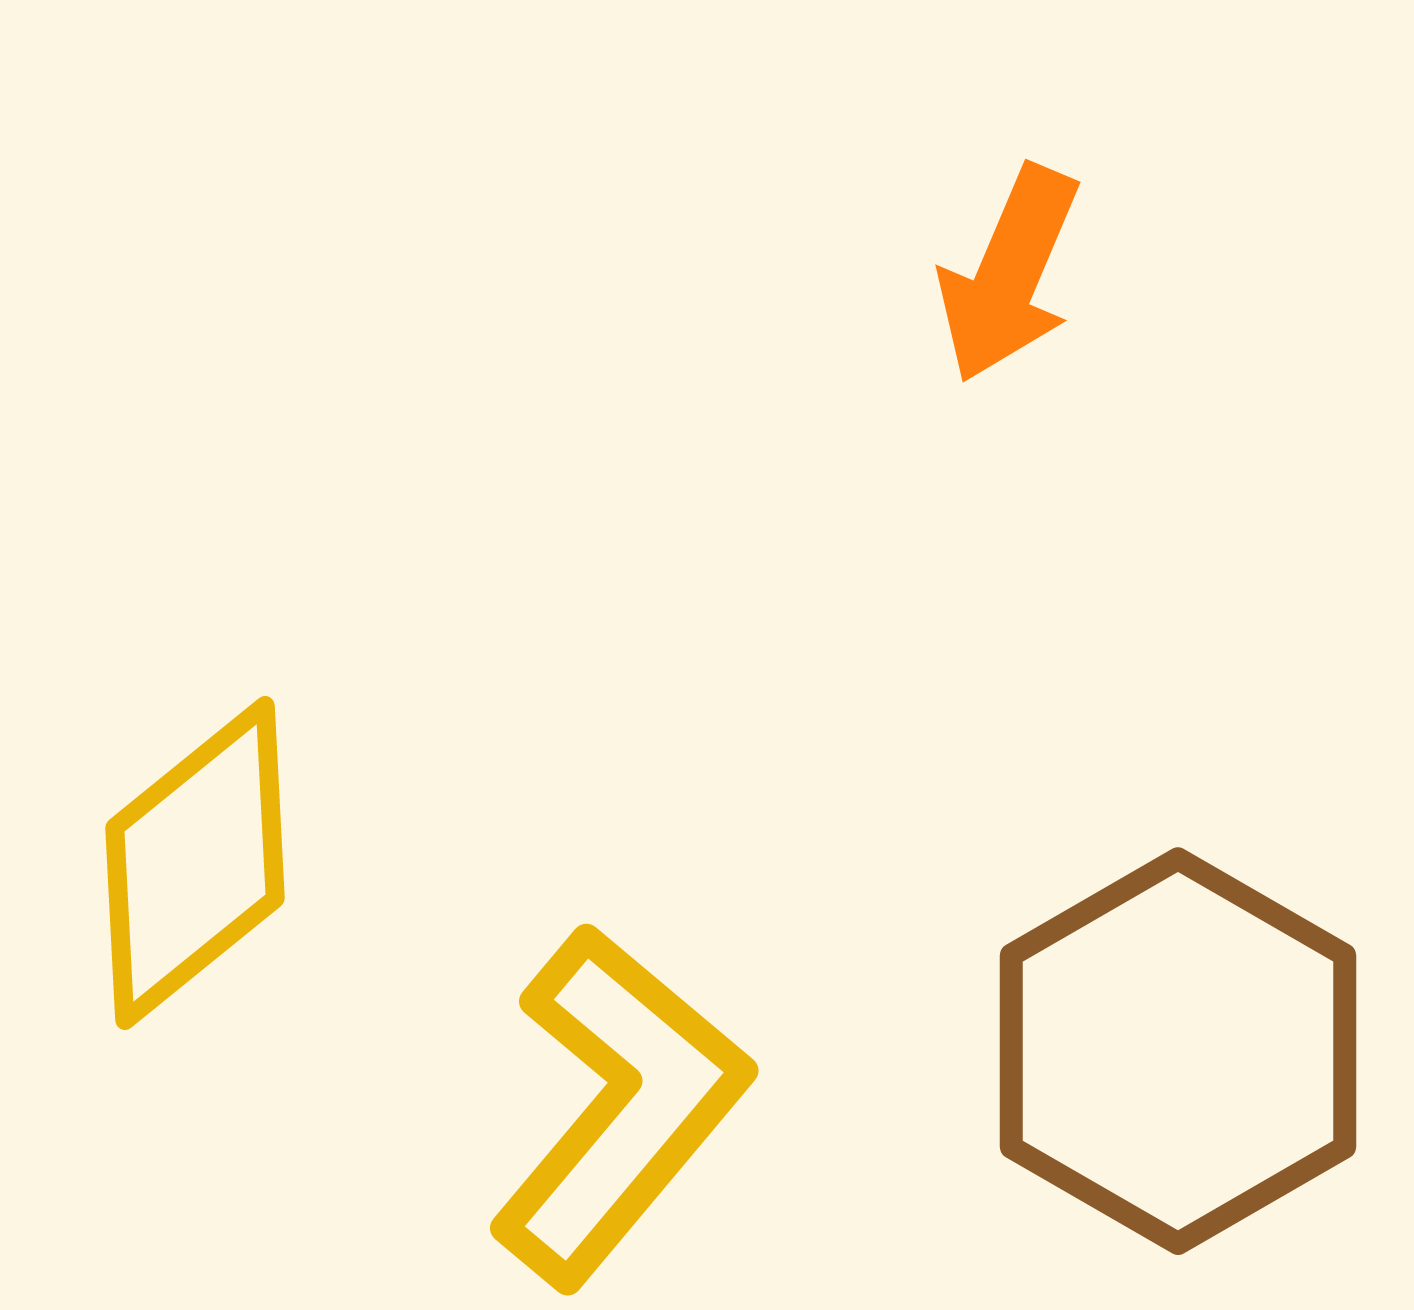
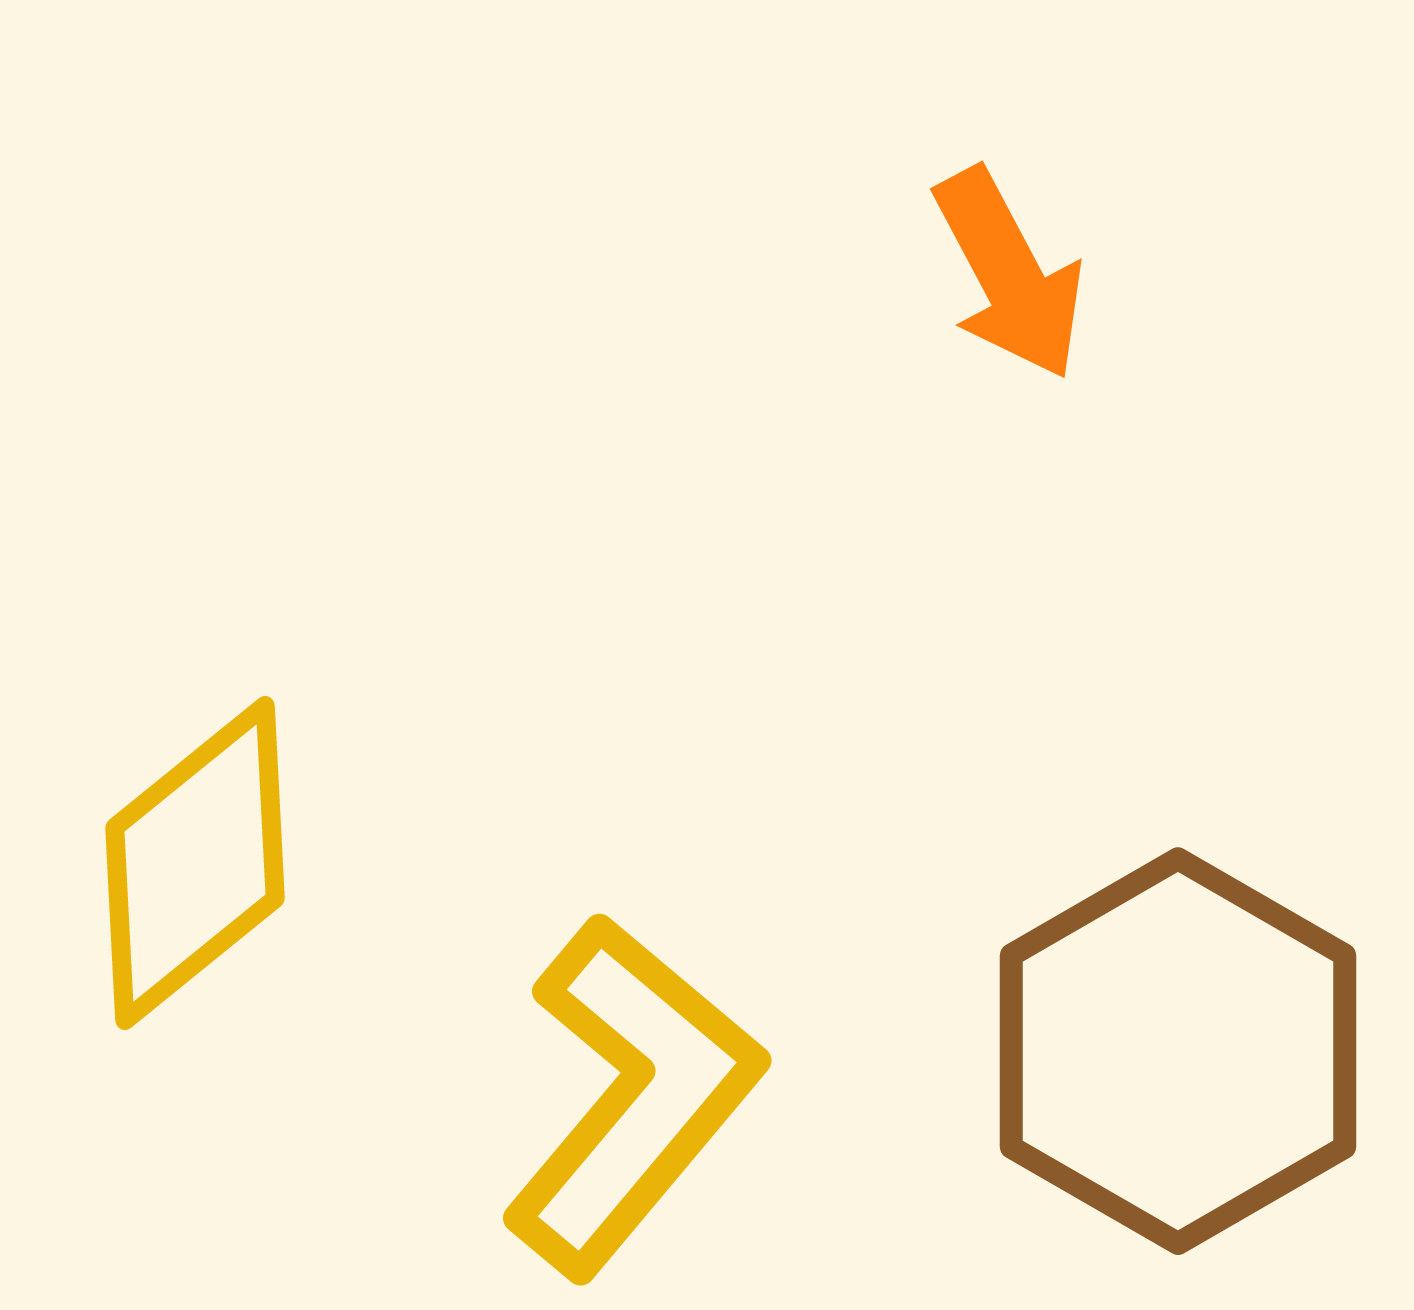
orange arrow: rotated 51 degrees counterclockwise
yellow L-shape: moved 13 px right, 10 px up
